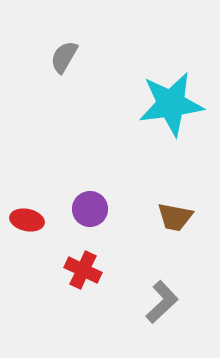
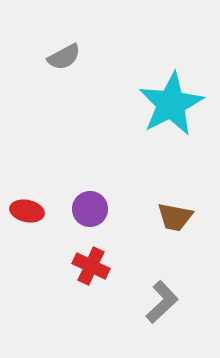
gray semicircle: rotated 148 degrees counterclockwise
cyan star: rotated 20 degrees counterclockwise
red ellipse: moved 9 px up
red cross: moved 8 px right, 4 px up
